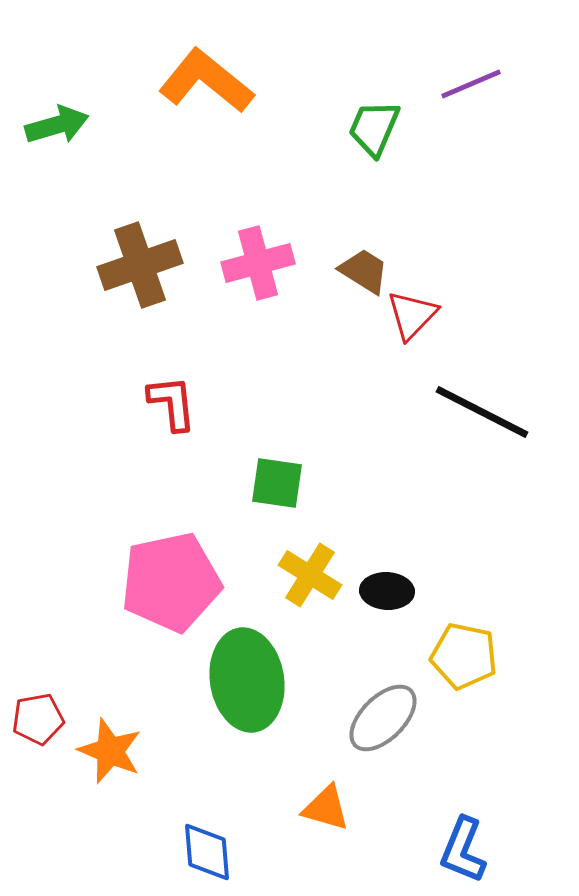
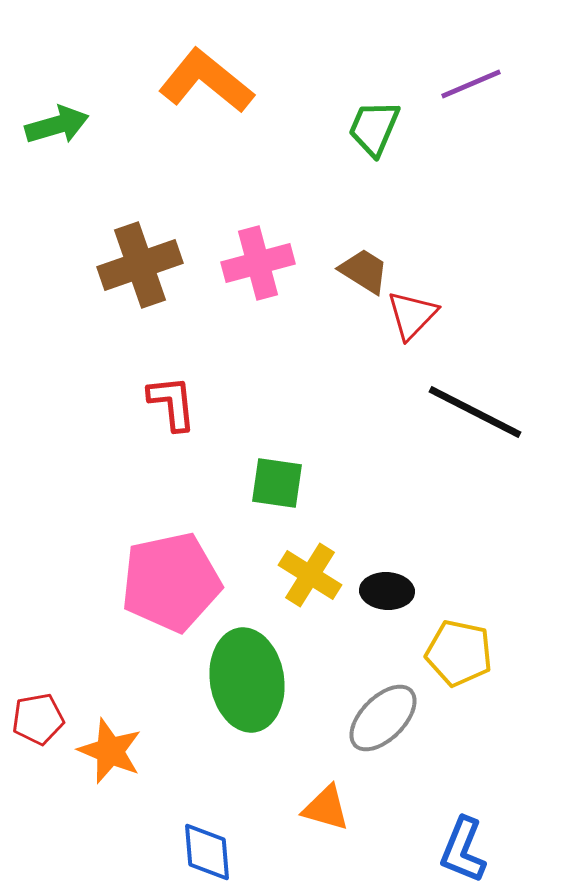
black line: moved 7 px left
yellow pentagon: moved 5 px left, 3 px up
